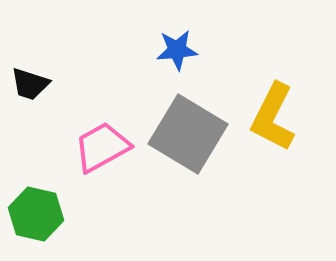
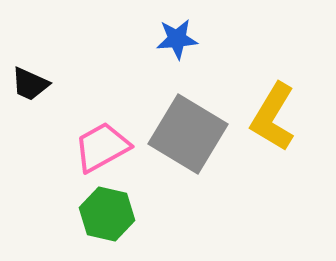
blue star: moved 11 px up
black trapezoid: rotated 6 degrees clockwise
yellow L-shape: rotated 4 degrees clockwise
green hexagon: moved 71 px right
